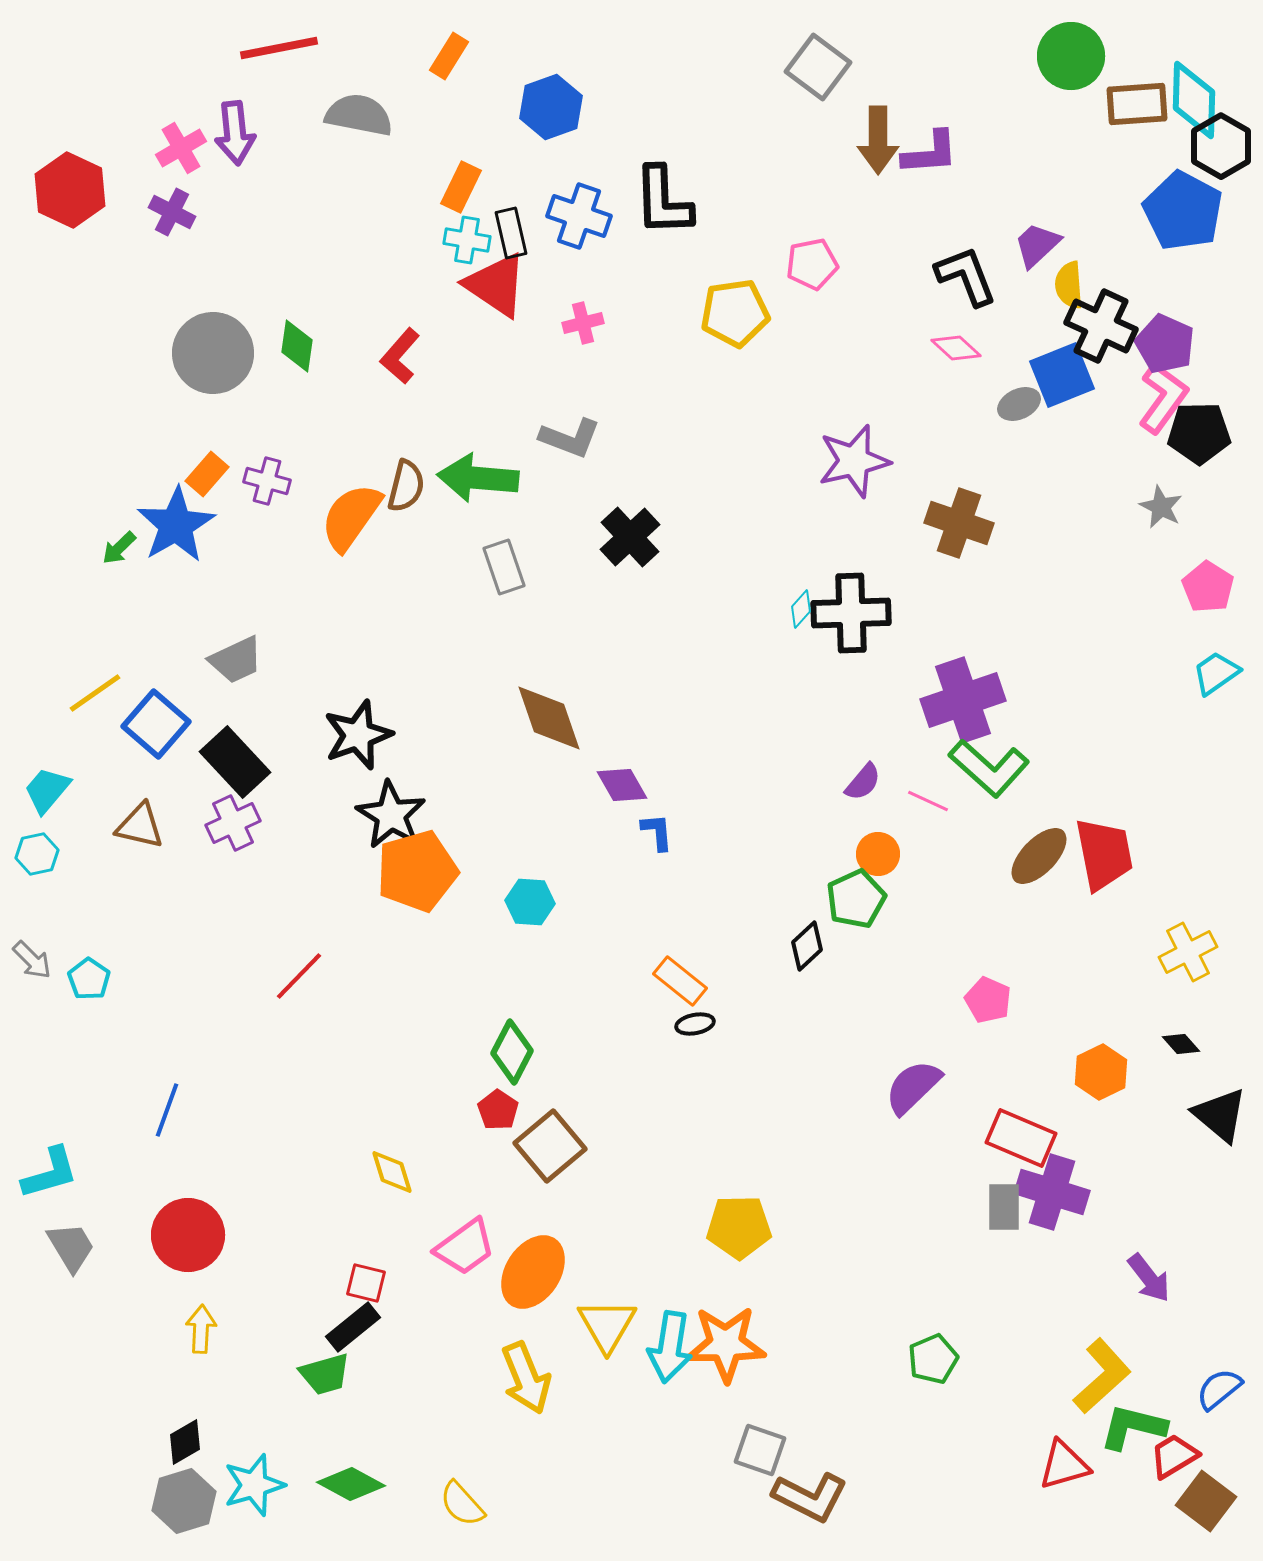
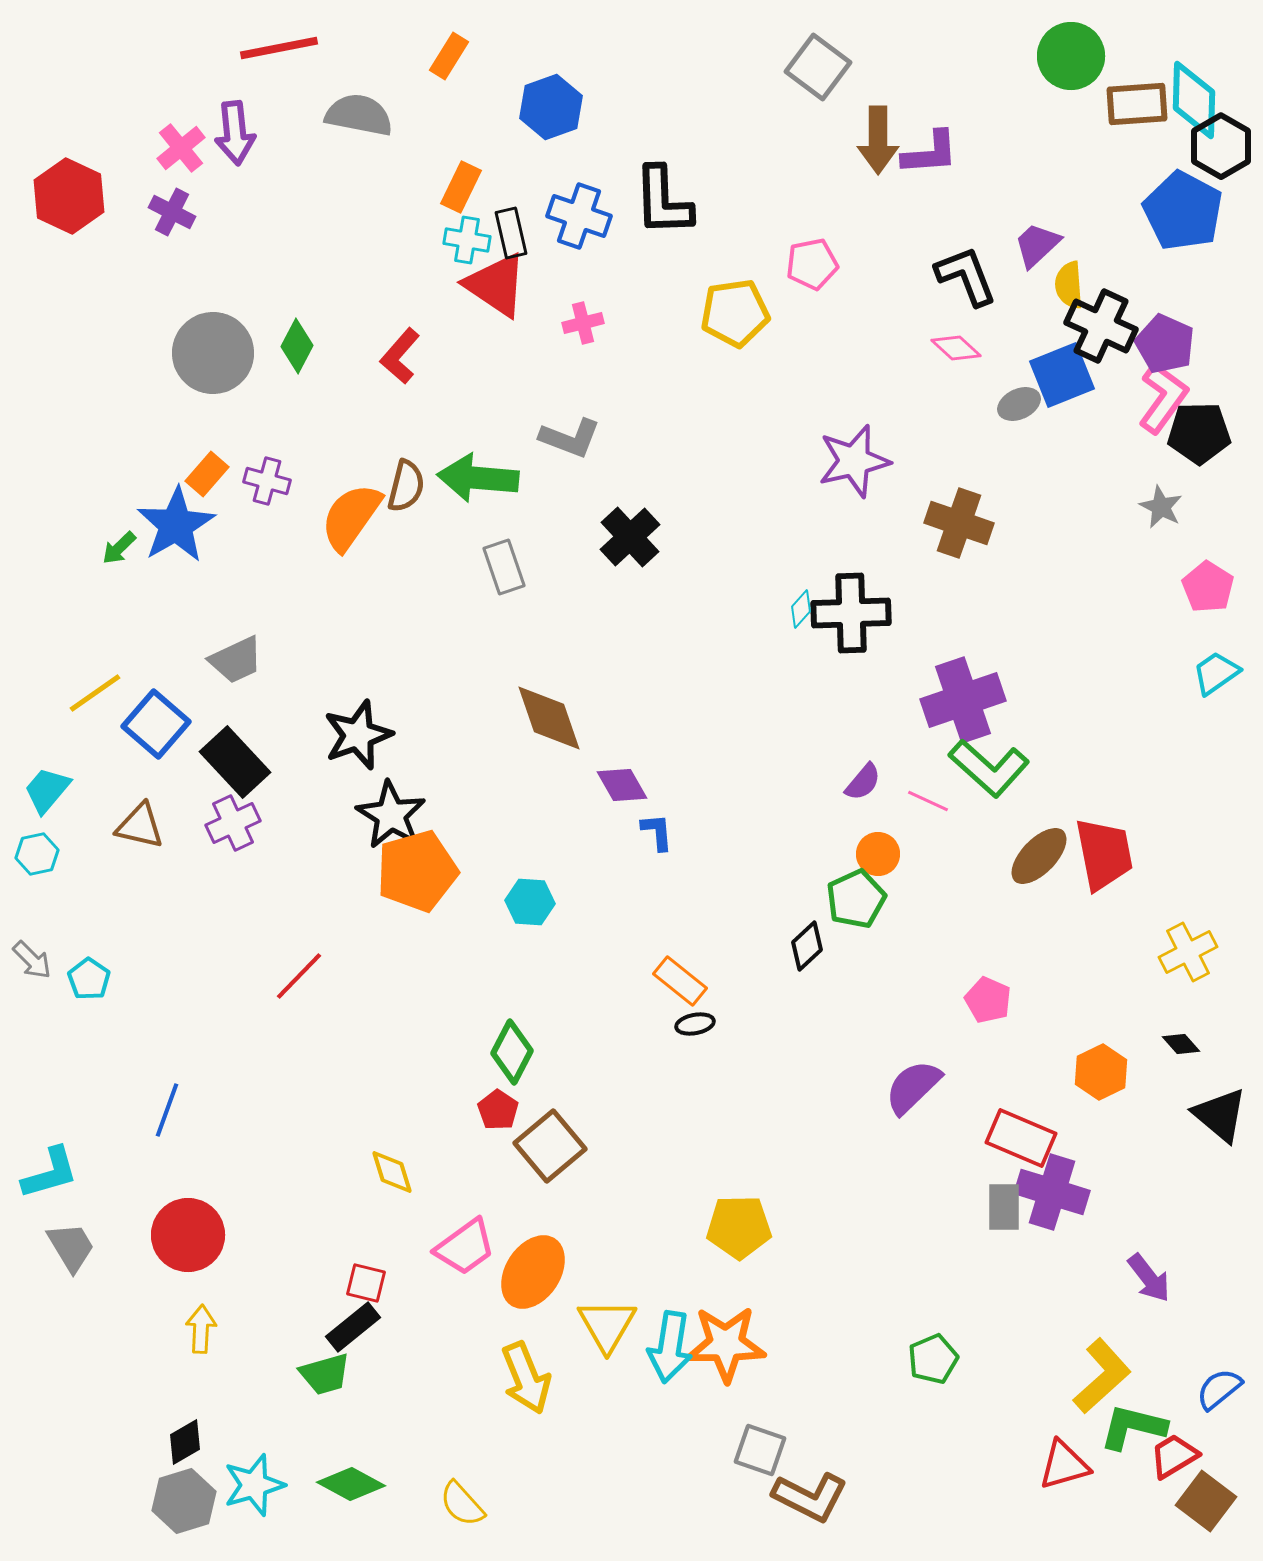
pink cross at (181, 148): rotated 9 degrees counterclockwise
red hexagon at (70, 190): moved 1 px left, 6 px down
green diamond at (297, 346): rotated 20 degrees clockwise
